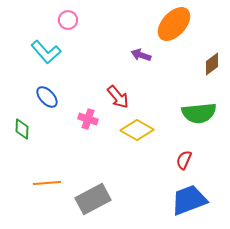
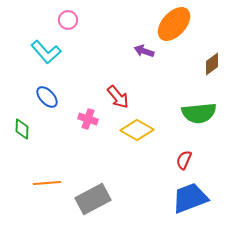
purple arrow: moved 3 px right, 4 px up
blue trapezoid: moved 1 px right, 2 px up
